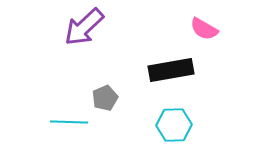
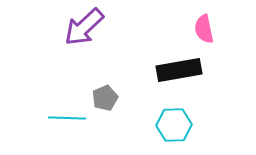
pink semicircle: rotated 48 degrees clockwise
black rectangle: moved 8 px right
cyan line: moved 2 px left, 4 px up
